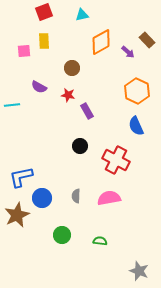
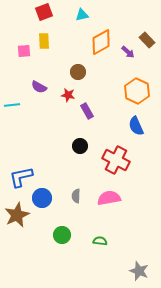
brown circle: moved 6 px right, 4 px down
